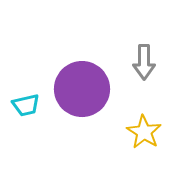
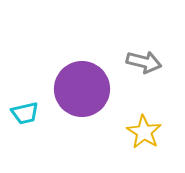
gray arrow: rotated 76 degrees counterclockwise
cyan trapezoid: moved 1 px left, 8 px down
